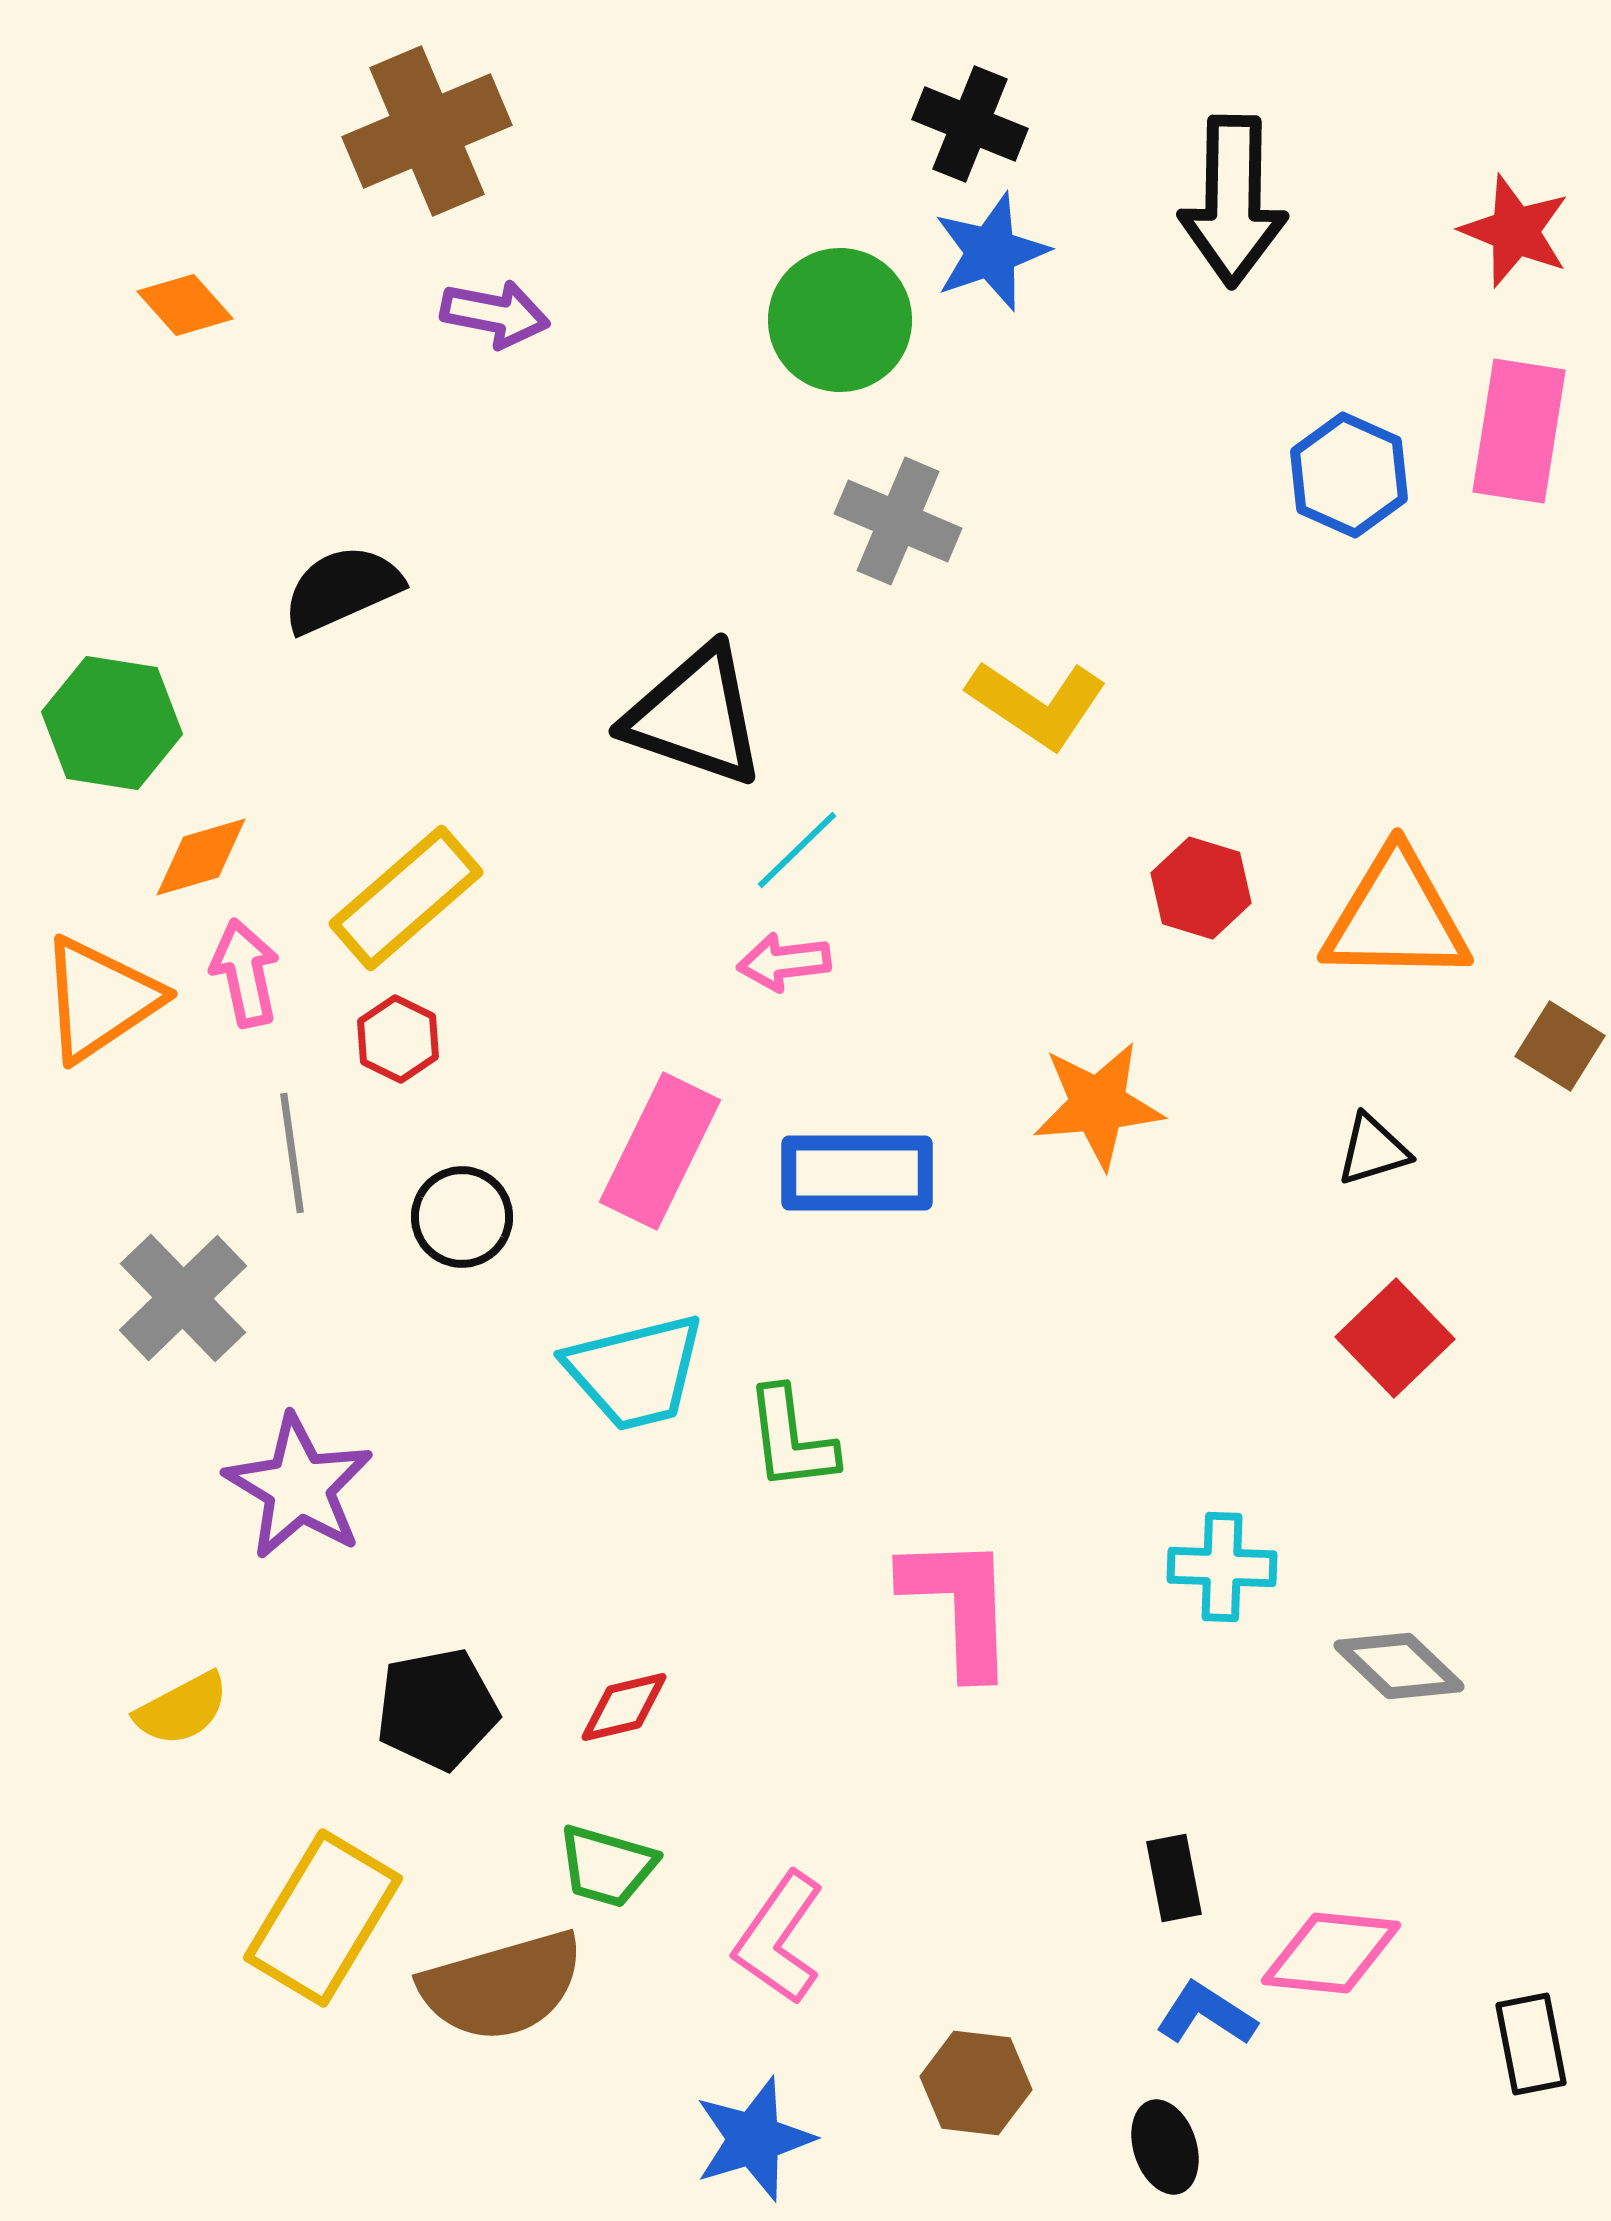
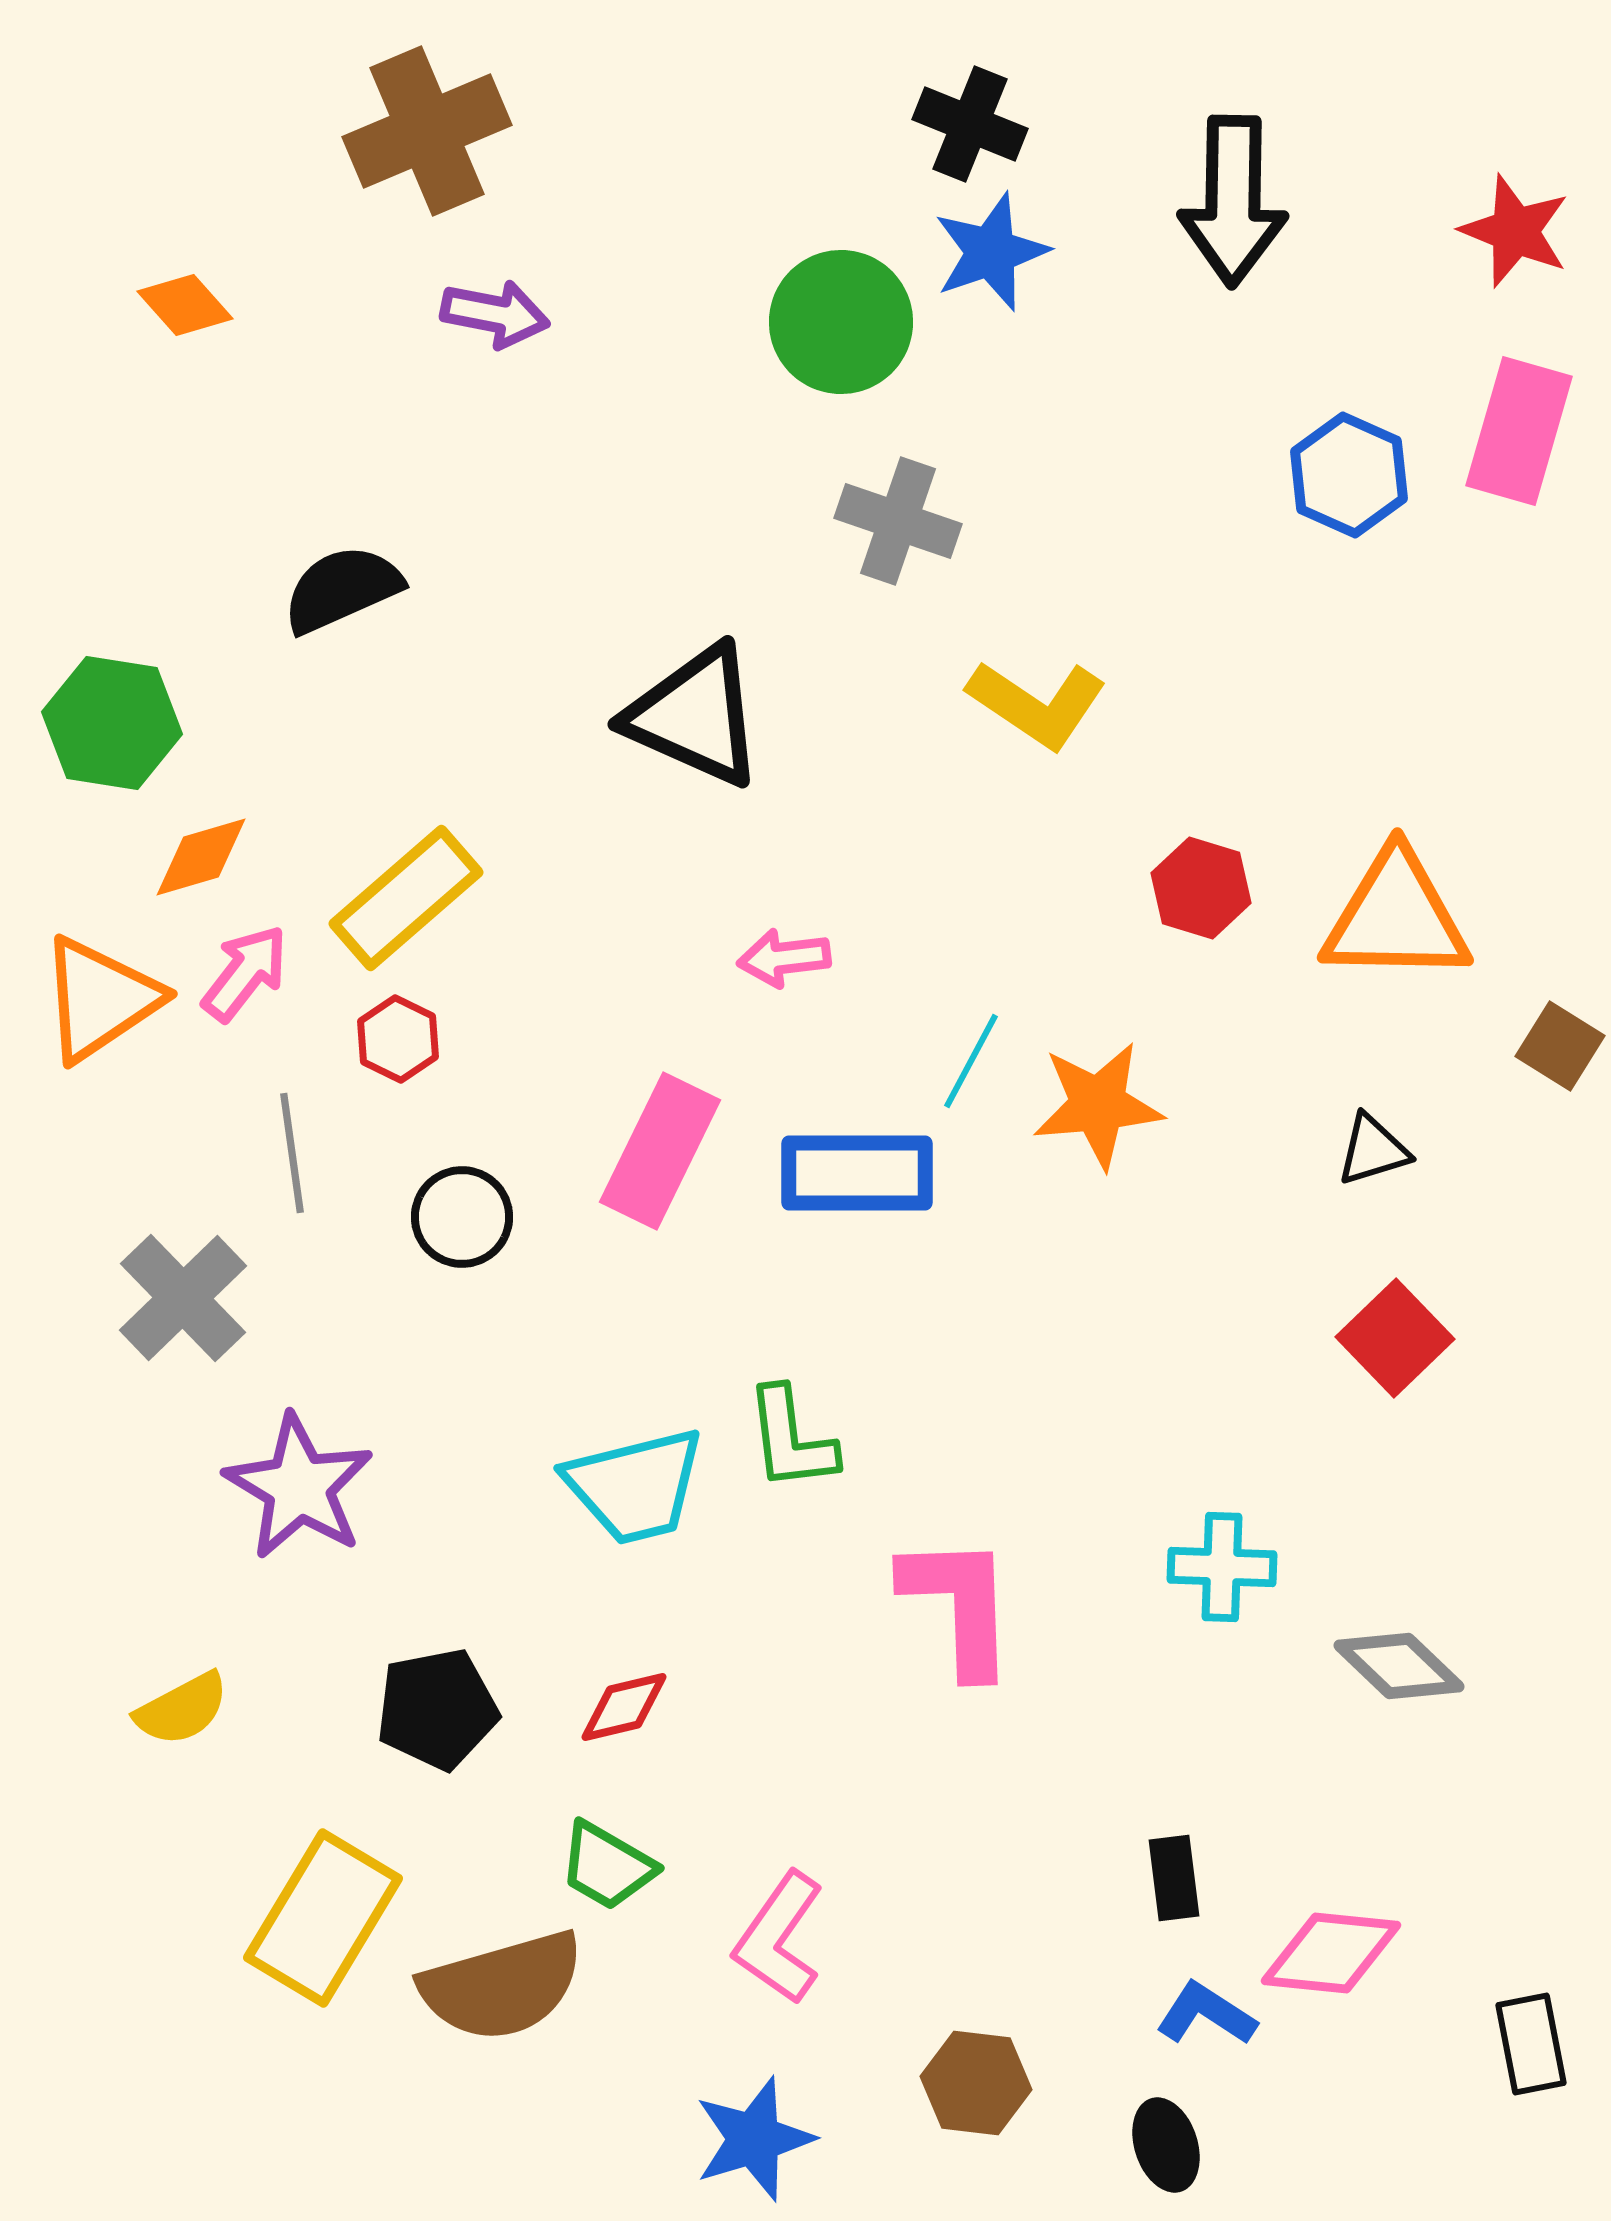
green circle at (840, 320): moved 1 px right, 2 px down
pink rectangle at (1519, 431): rotated 7 degrees clockwise
gray cross at (898, 521): rotated 4 degrees counterclockwise
black triangle at (695, 716): rotated 5 degrees clockwise
cyan line at (797, 850): moved 174 px right, 211 px down; rotated 18 degrees counterclockwise
pink arrow at (784, 962): moved 4 px up
pink arrow at (245, 973): rotated 50 degrees clockwise
cyan trapezoid at (635, 1372): moved 114 px down
green trapezoid at (607, 1866): rotated 14 degrees clockwise
black rectangle at (1174, 1878): rotated 4 degrees clockwise
black ellipse at (1165, 2147): moved 1 px right, 2 px up
